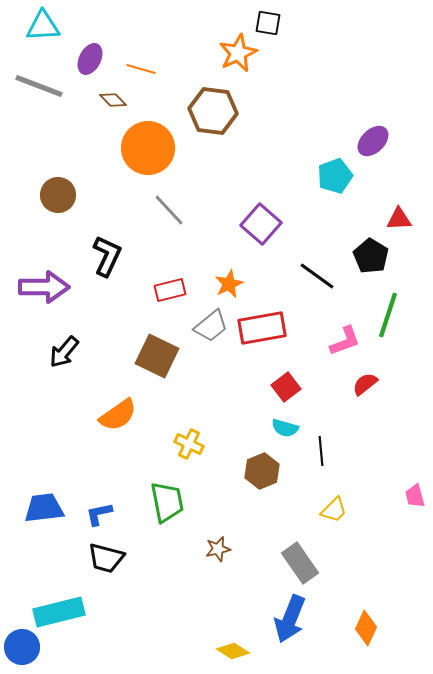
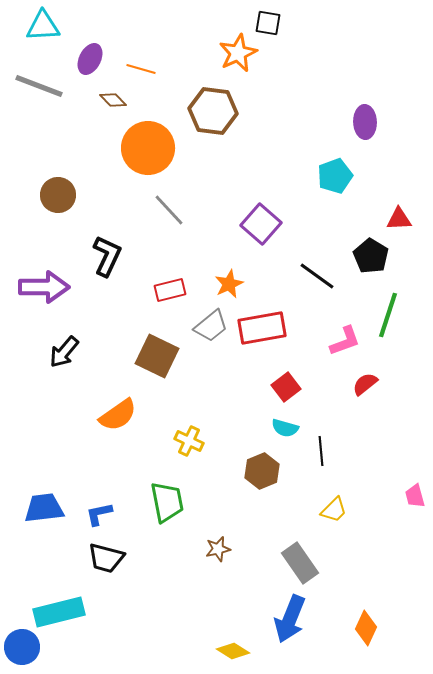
purple ellipse at (373, 141): moved 8 px left, 19 px up; rotated 48 degrees counterclockwise
yellow cross at (189, 444): moved 3 px up
